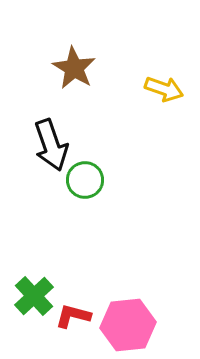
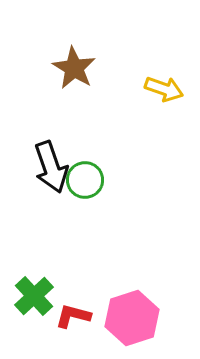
black arrow: moved 22 px down
pink hexagon: moved 4 px right, 7 px up; rotated 12 degrees counterclockwise
